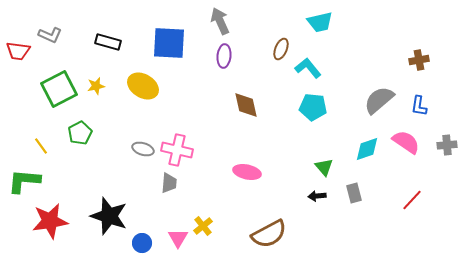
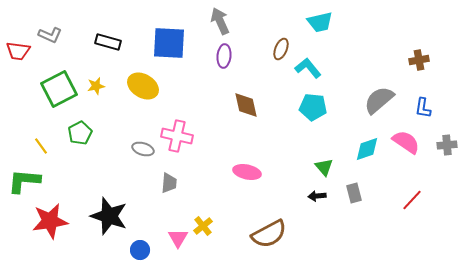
blue L-shape: moved 4 px right, 2 px down
pink cross: moved 14 px up
blue circle: moved 2 px left, 7 px down
